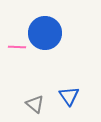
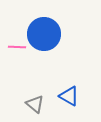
blue circle: moved 1 px left, 1 px down
blue triangle: rotated 25 degrees counterclockwise
